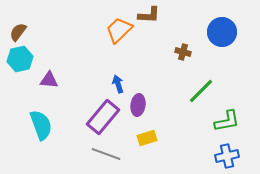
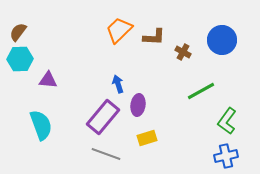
brown L-shape: moved 5 px right, 22 px down
blue circle: moved 8 px down
brown cross: rotated 14 degrees clockwise
cyan hexagon: rotated 10 degrees clockwise
purple triangle: moved 1 px left
green line: rotated 16 degrees clockwise
green L-shape: rotated 136 degrees clockwise
blue cross: moved 1 px left
